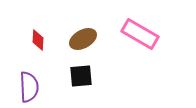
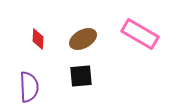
red diamond: moved 1 px up
